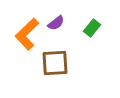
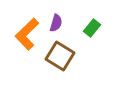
purple semicircle: rotated 36 degrees counterclockwise
brown square: moved 5 px right, 7 px up; rotated 36 degrees clockwise
